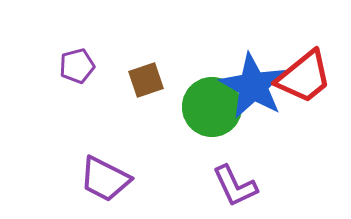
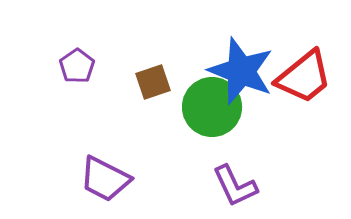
purple pentagon: rotated 20 degrees counterclockwise
brown square: moved 7 px right, 2 px down
blue star: moved 12 px left, 15 px up; rotated 8 degrees counterclockwise
